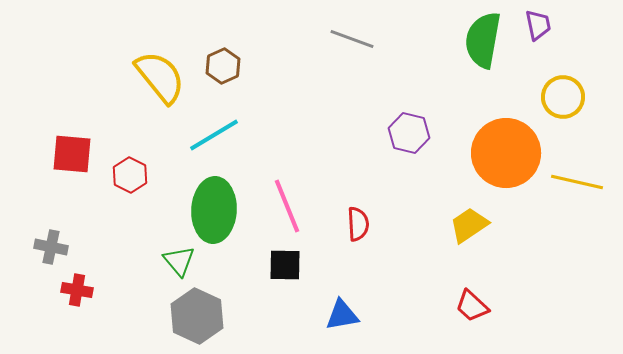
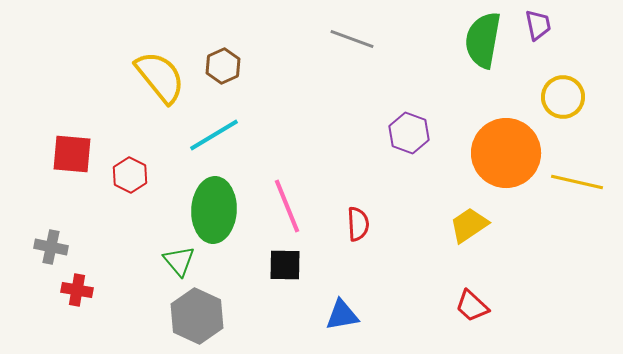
purple hexagon: rotated 6 degrees clockwise
